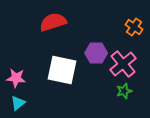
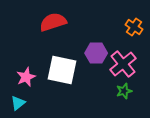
pink star: moved 10 px right, 1 px up; rotated 30 degrees counterclockwise
